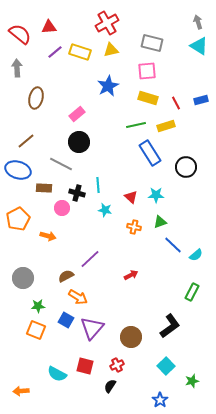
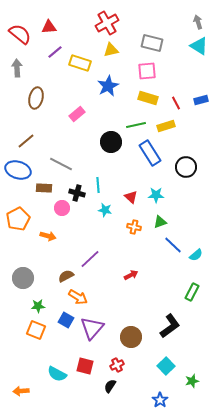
yellow rectangle at (80, 52): moved 11 px down
black circle at (79, 142): moved 32 px right
